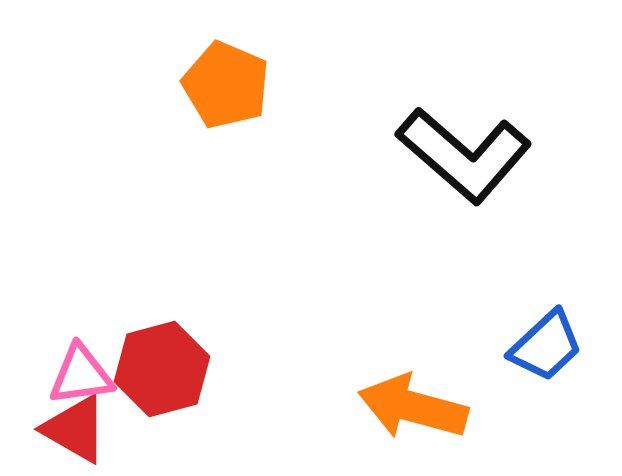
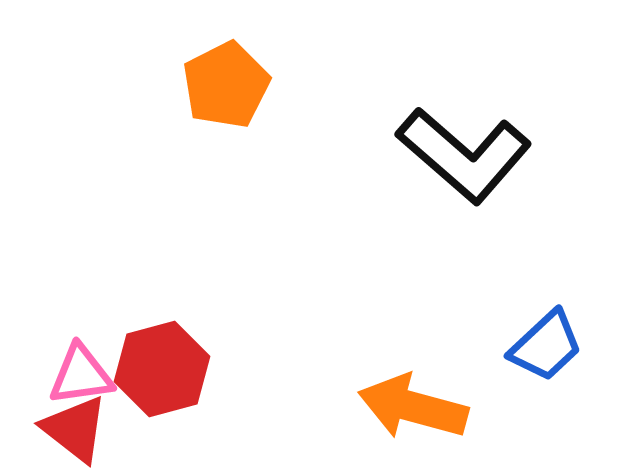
orange pentagon: rotated 22 degrees clockwise
red triangle: rotated 8 degrees clockwise
